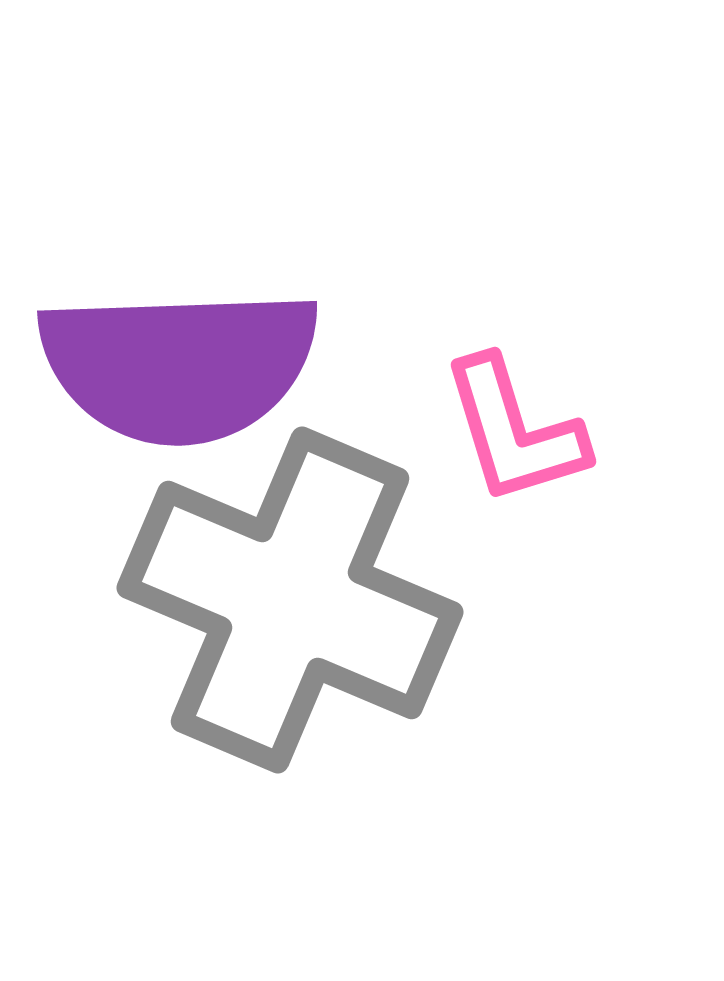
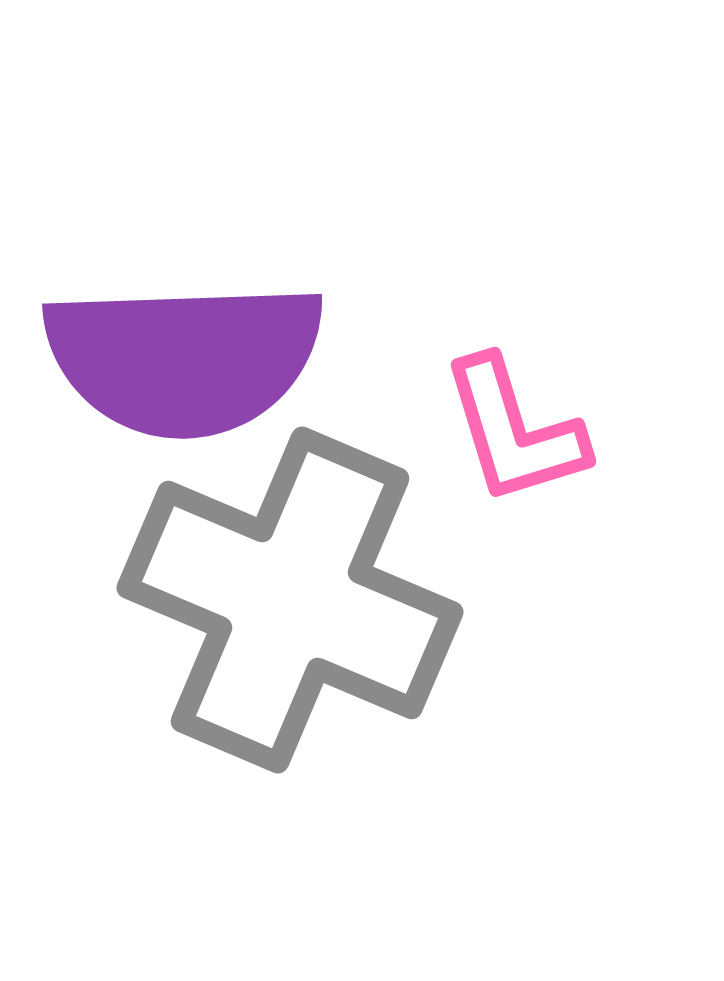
purple semicircle: moved 5 px right, 7 px up
